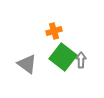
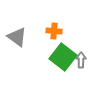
orange cross: rotated 21 degrees clockwise
gray triangle: moved 10 px left, 27 px up
